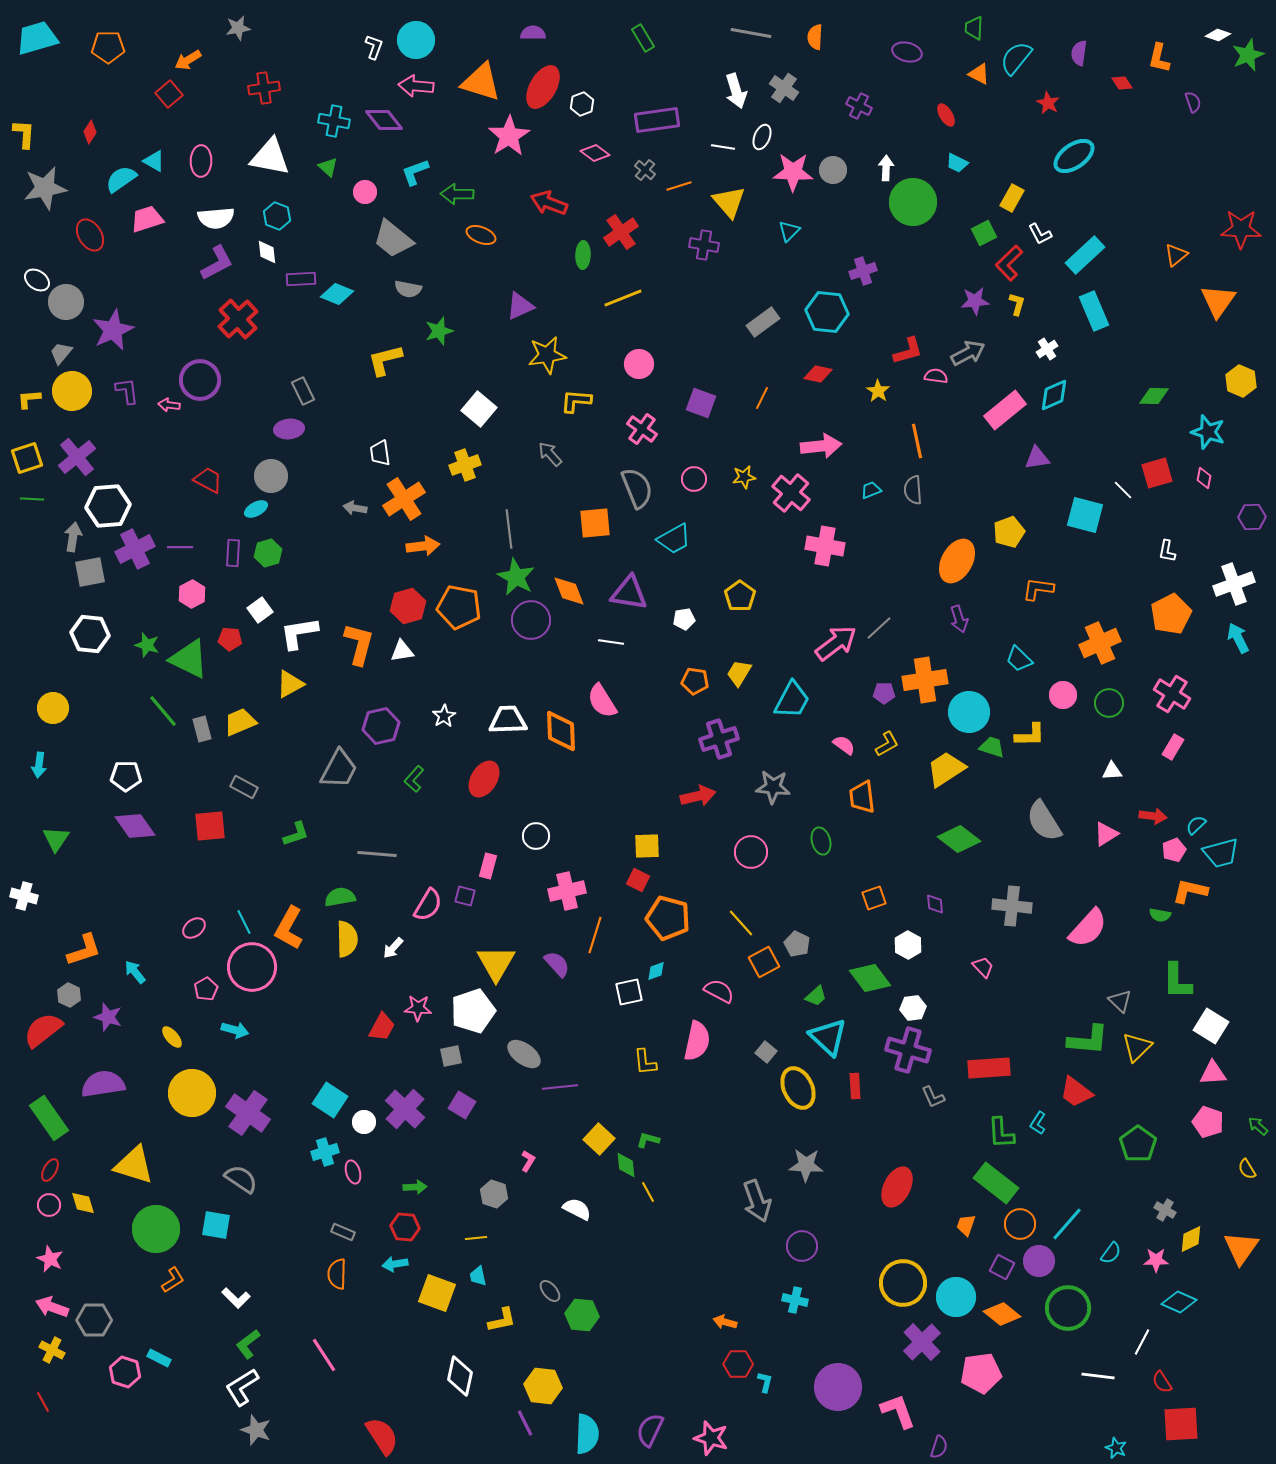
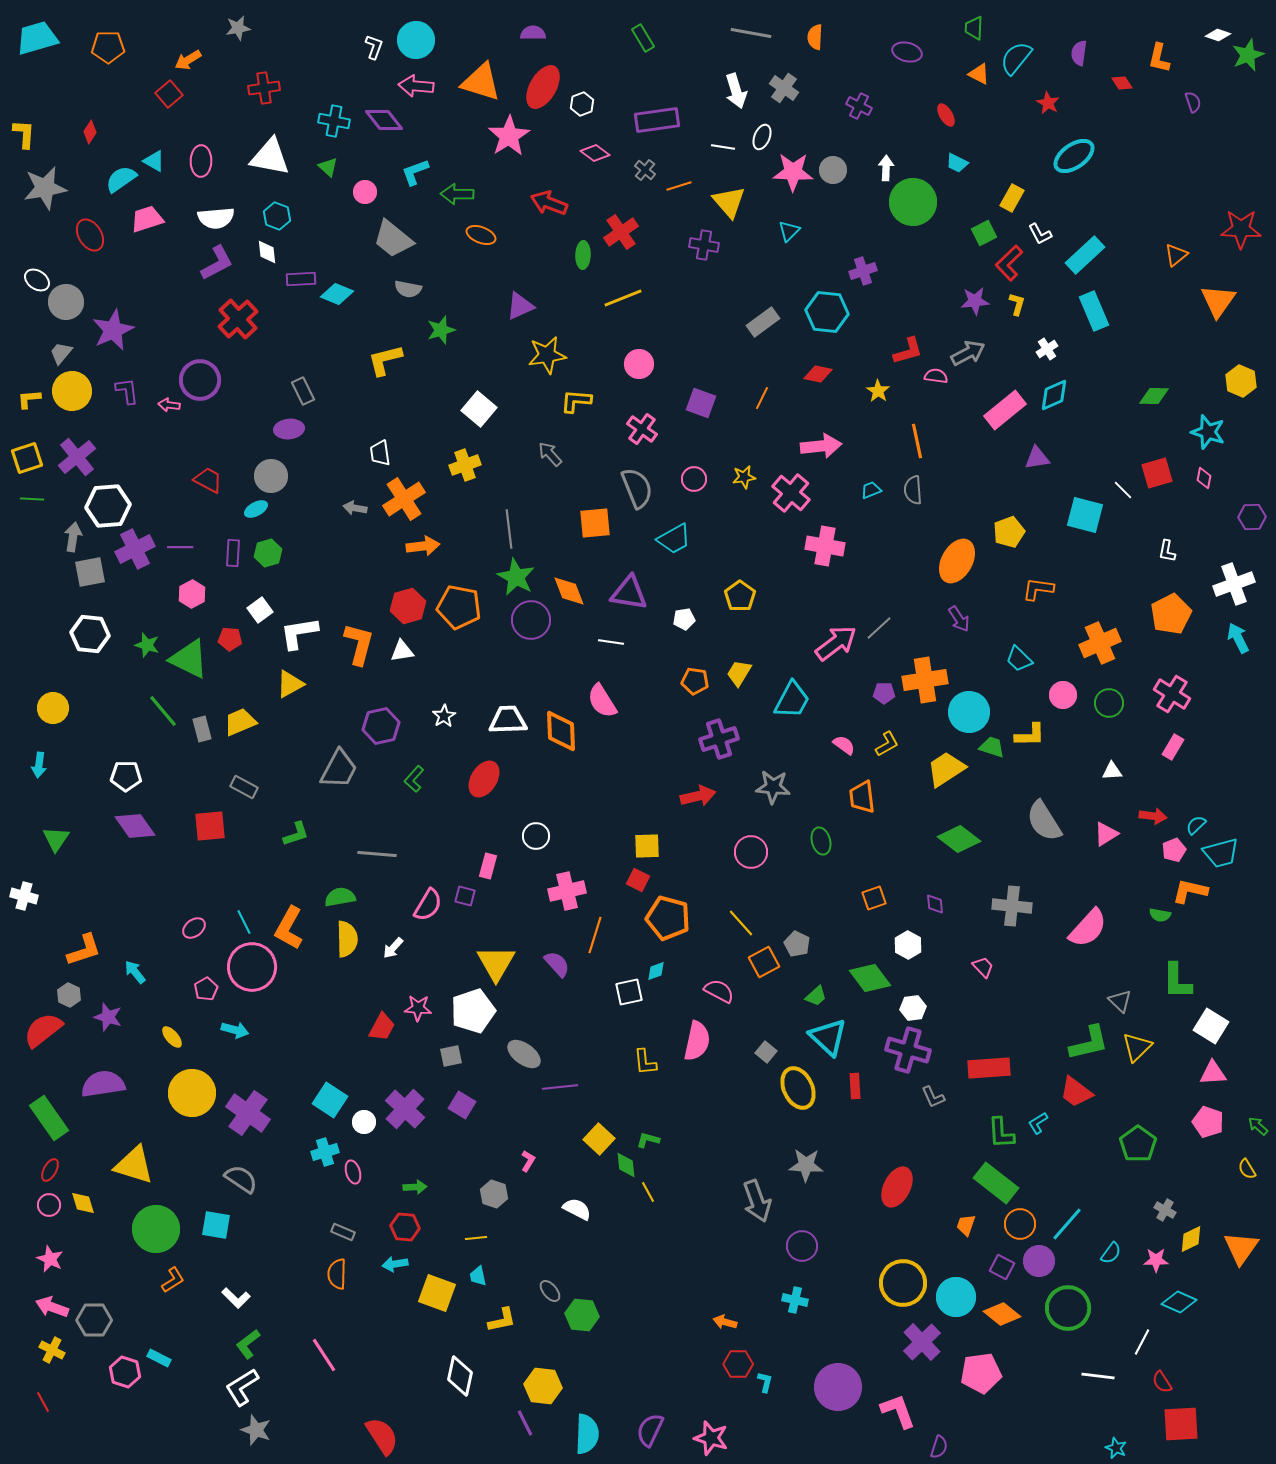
green star at (439, 331): moved 2 px right, 1 px up
purple arrow at (959, 619): rotated 16 degrees counterclockwise
green L-shape at (1088, 1040): moved 1 px right, 3 px down; rotated 18 degrees counterclockwise
cyan L-shape at (1038, 1123): rotated 25 degrees clockwise
